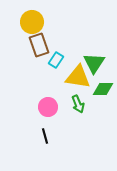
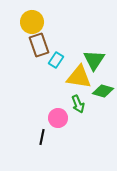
green triangle: moved 3 px up
yellow triangle: moved 1 px right
green diamond: moved 2 px down; rotated 15 degrees clockwise
pink circle: moved 10 px right, 11 px down
black line: moved 3 px left, 1 px down; rotated 28 degrees clockwise
